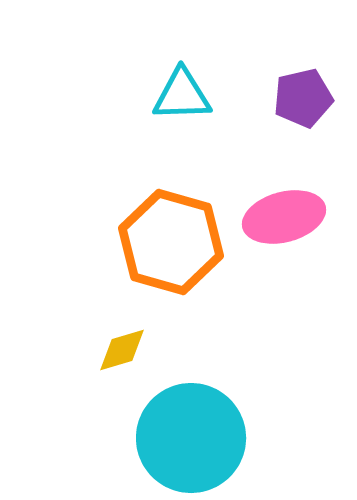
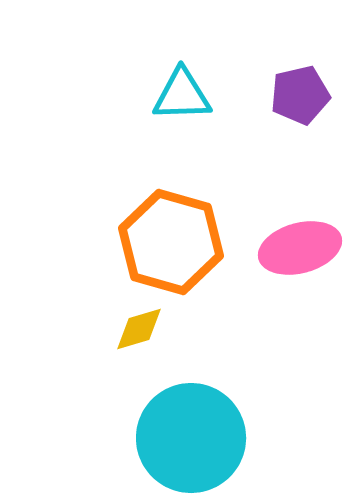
purple pentagon: moved 3 px left, 3 px up
pink ellipse: moved 16 px right, 31 px down
yellow diamond: moved 17 px right, 21 px up
